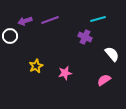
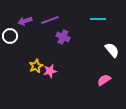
cyan line: rotated 14 degrees clockwise
purple cross: moved 22 px left
white semicircle: moved 4 px up
pink star: moved 15 px left, 2 px up
